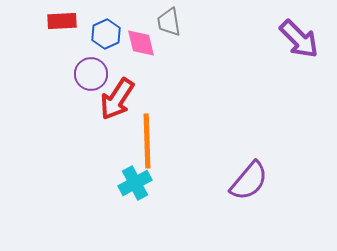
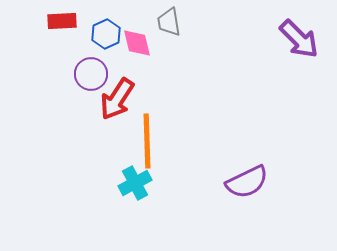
pink diamond: moved 4 px left
purple semicircle: moved 2 px left, 1 px down; rotated 24 degrees clockwise
